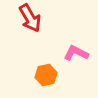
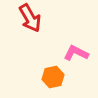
orange hexagon: moved 7 px right, 2 px down
